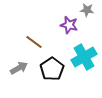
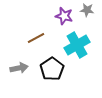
purple star: moved 5 px left, 9 px up
brown line: moved 2 px right, 4 px up; rotated 66 degrees counterclockwise
cyan cross: moved 7 px left, 12 px up
gray arrow: rotated 18 degrees clockwise
